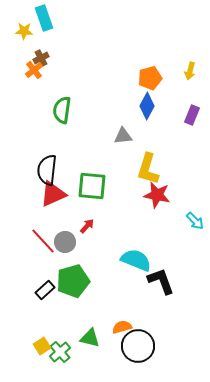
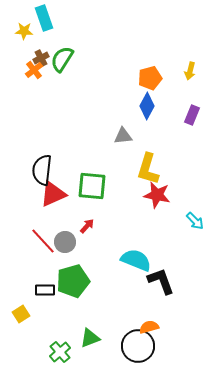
green semicircle: moved 51 px up; rotated 24 degrees clockwise
black semicircle: moved 5 px left
black rectangle: rotated 42 degrees clockwise
orange semicircle: moved 27 px right
green triangle: rotated 35 degrees counterclockwise
yellow square: moved 21 px left, 32 px up
